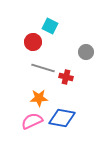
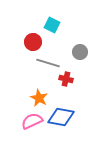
cyan square: moved 2 px right, 1 px up
gray circle: moved 6 px left
gray line: moved 5 px right, 5 px up
red cross: moved 2 px down
orange star: rotated 30 degrees clockwise
blue diamond: moved 1 px left, 1 px up
